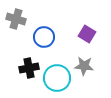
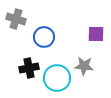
purple square: moved 9 px right; rotated 30 degrees counterclockwise
